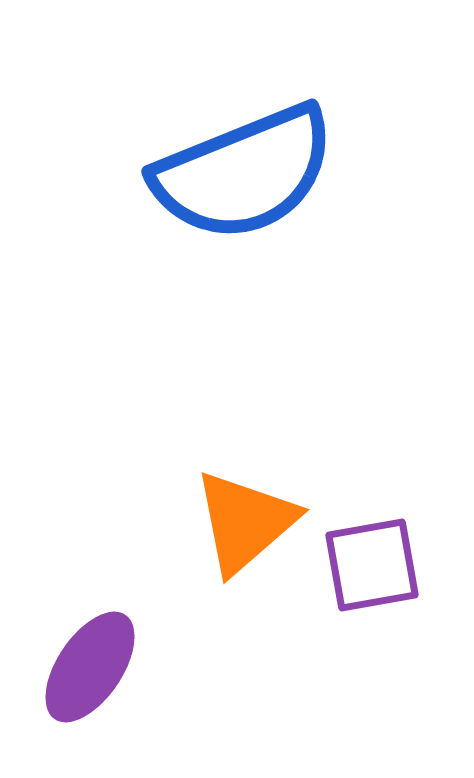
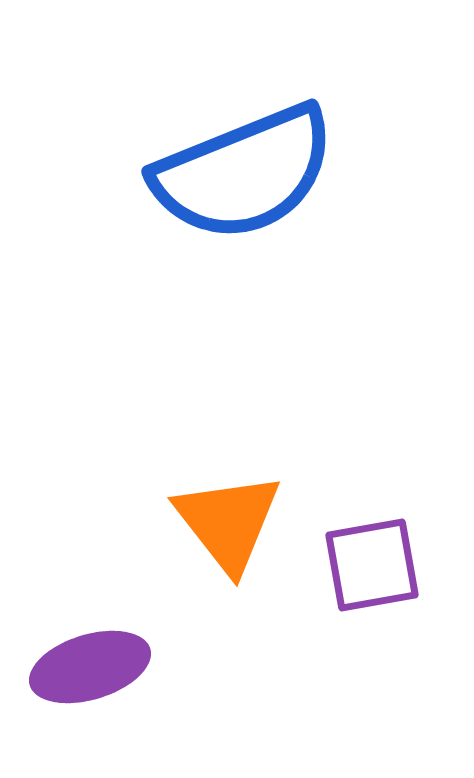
orange triangle: moved 17 px left; rotated 27 degrees counterclockwise
purple ellipse: rotated 39 degrees clockwise
